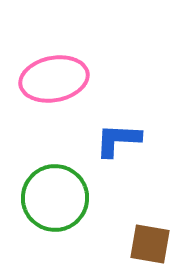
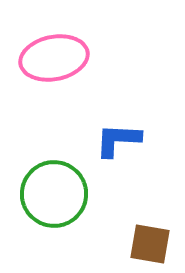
pink ellipse: moved 21 px up
green circle: moved 1 px left, 4 px up
